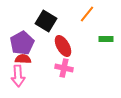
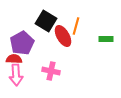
orange line: moved 11 px left, 12 px down; rotated 24 degrees counterclockwise
red ellipse: moved 10 px up
red semicircle: moved 9 px left
pink cross: moved 13 px left, 3 px down
pink arrow: moved 2 px left, 1 px up
